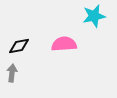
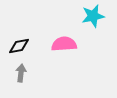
cyan star: moved 1 px left
gray arrow: moved 9 px right
